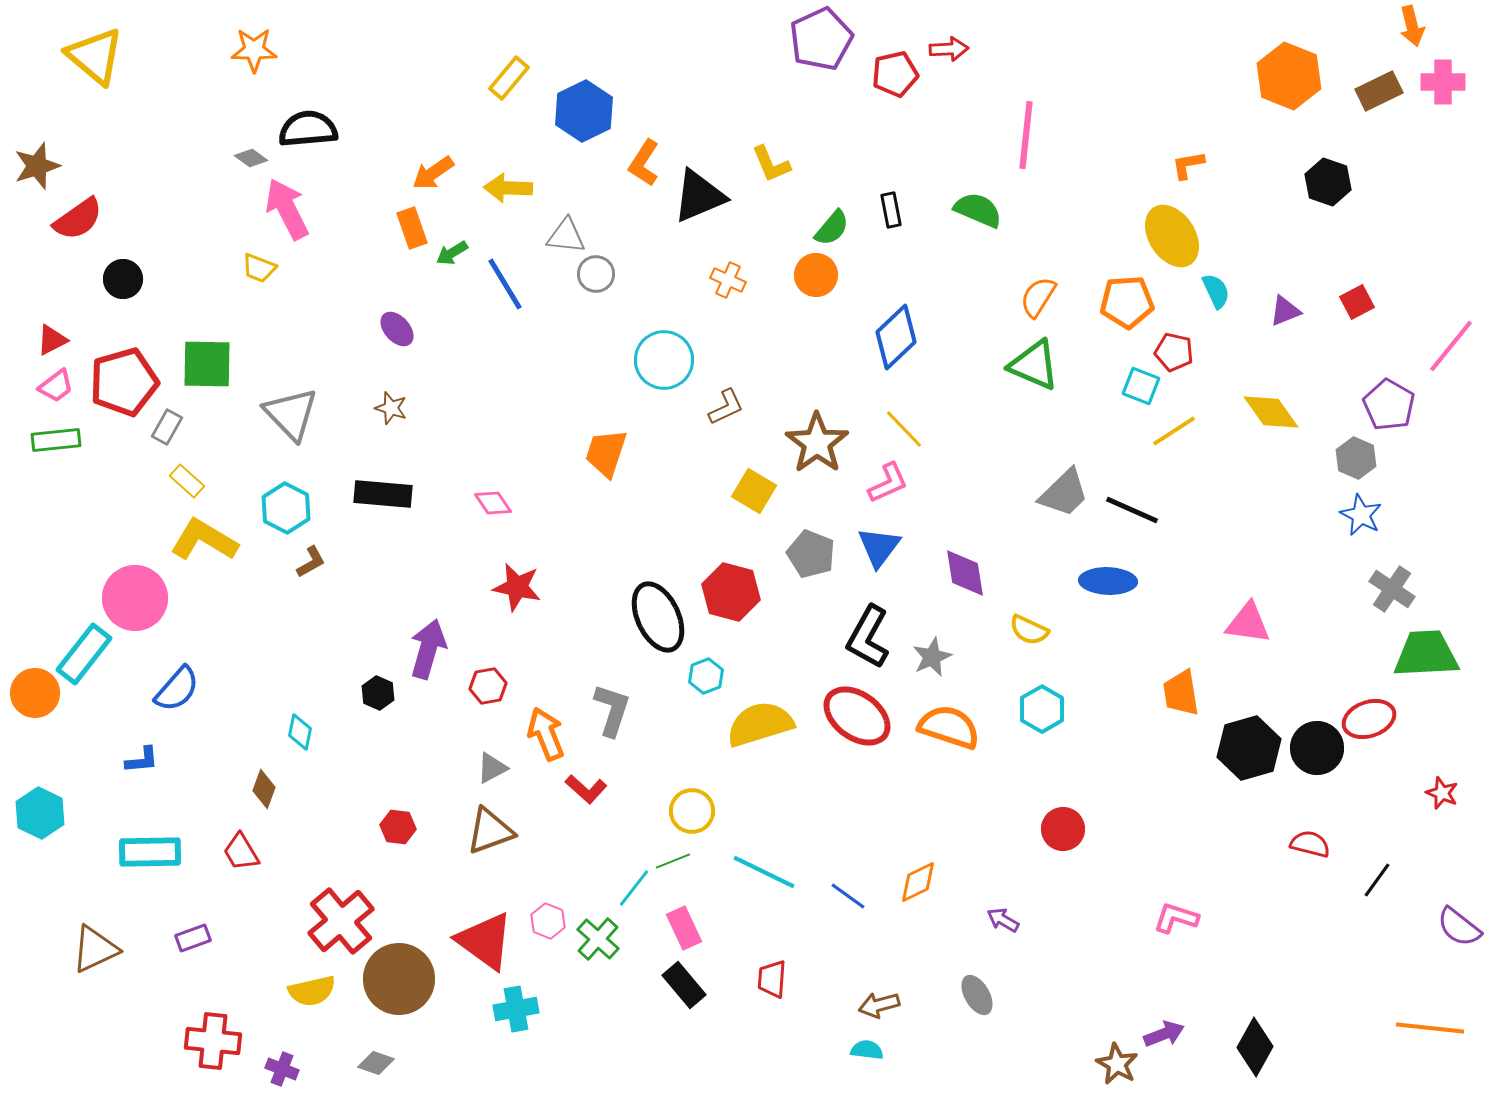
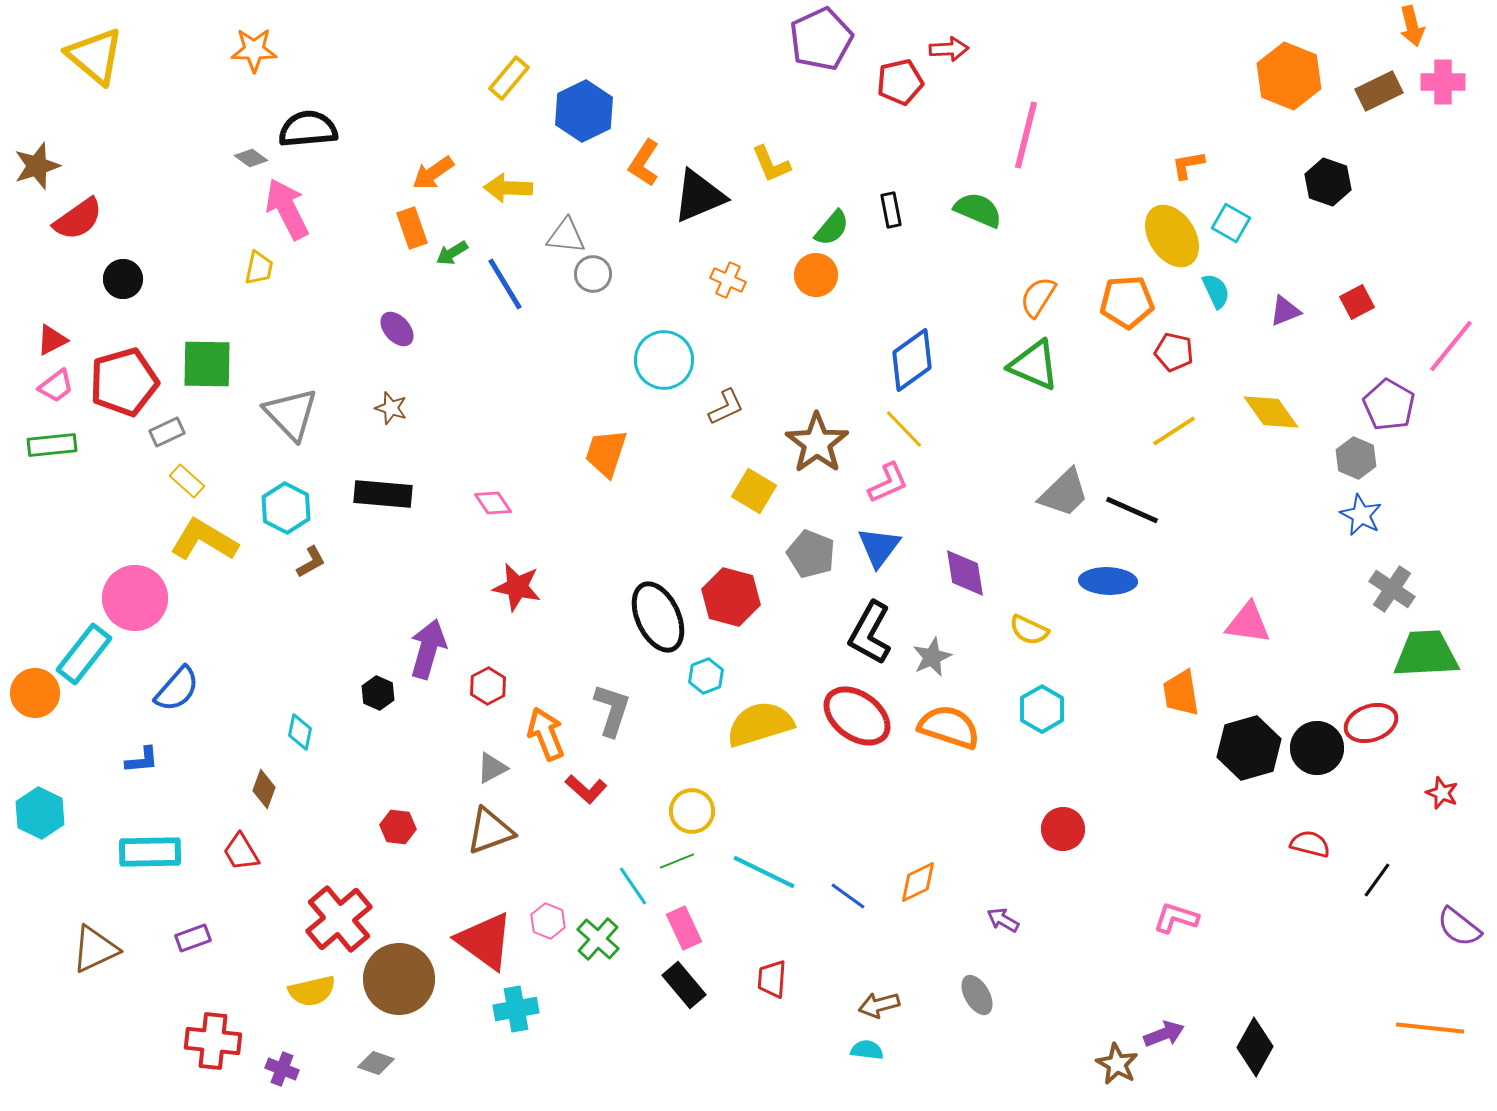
red pentagon at (895, 74): moved 5 px right, 8 px down
pink line at (1026, 135): rotated 8 degrees clockwise
yellow trapezoid at (259, 268): rotated 99 degrees counterclockwise
gray circle at (596, 274): moved 3 px left
blue diamond at (896, 337): moved 16 px right, 23 px down; rotated 8 degrees clockwise
cyan square at (1141, 386): moved 90 px right, 163 px up; rotated 9 degrees clockwise
gray rectangle at (167, 427): moved 5 px down; rotated 36 degrees clockwise
green rectangle at (56, 440): moved 4 px left, 5 px down
red hexagon at (731, 592): moved 5 px down
black L-shape at (868, 637): moved 2 px right, 4 px up
red hexagon at (488, 686): rotated 18 degrees counterclockwise
red ellipse at (1369, 719): moved 2 px right, 4 px down
green line at (673, 861): moved 4 px right
cyan line at (634, 888): moved 1 px left, 2 px up; rotated 72 degrees counterclockwise
red cross at (341, 921): moved 2 px left, 2 px up
